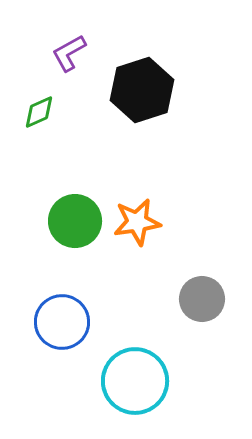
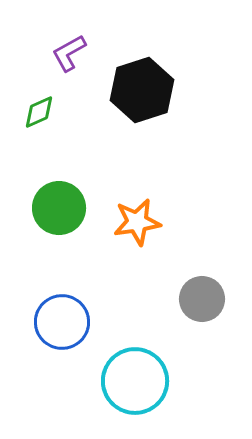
green circle: moved 16 px left, 13 px up
